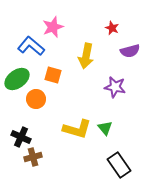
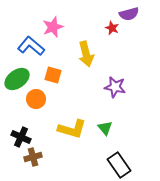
purple semicircle: moved 1 px left, 37 px up
yellow arrow: moved 2 px up; rotated 25 degrees counterclockwise
yellow L-shape: moved 5 px left
